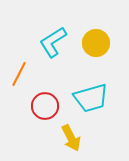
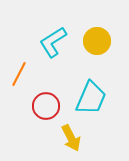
yellow circle: moved 1 px right, 2 px up
cyan trapezoid: rotated 51 degrees counterclockwise
red circle: moved 1 px right
